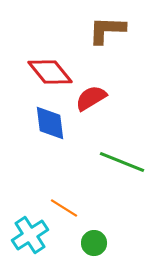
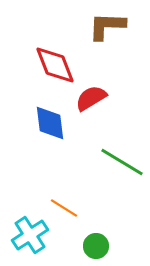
brown L-shape: moved 4 px up
red diamond: moved 5 px right, 7 px up; rotated 18 degrees clockwise
green line: rotated 9 degrees clockwise
green circle: moved 2 px right, 3 px down
